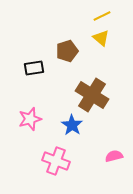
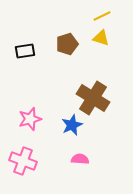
yellow triangle: rotated 24 degrees counterclockwise
brown pentagon: moved 7 px up
black rectangle: moved 9 px left, 17 px up
brown cross: moved 1 px right, 3 px down
blue star: rotated 15 degrees clockwise
pink semicircle: moved 34 px left, 3 px down; rotated 18 degrees clockwise
pink cross: moved 33 px left
